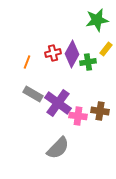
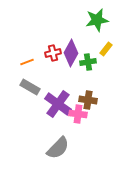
purple diamond: moved 1 px left, 1 px up
orange line: rotated 48 degrees clockwise
gray rectangle: moved 3 px left, 7 px up
purple cross: moved 1 px down
brown cross: moved 12 px left, 11 px up
pink cross: moved 2 px up
